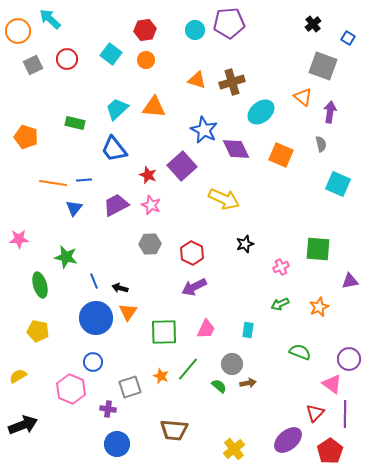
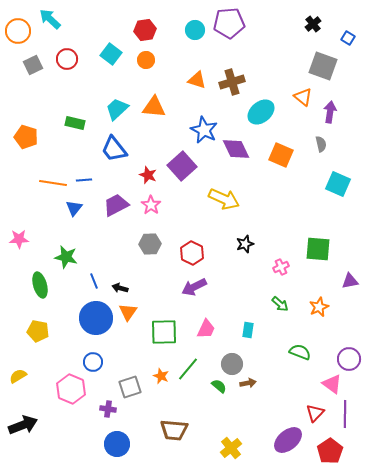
pink star at (151, 205): rotated 12 degrees clockwise
green arrow at (280, 304): rotated 114 degrees counterclockwise
yellow cross at (234, 449): moved 3 px left, 1 px up
